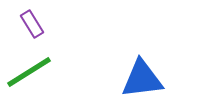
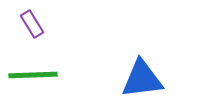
green line: moved 4 px right, 3 px down; rotated 30 degrees clockwise
